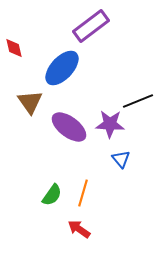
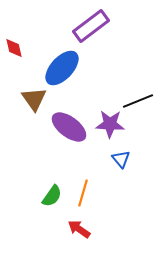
brown triangle: moved 4 px right, 3 px up
green semicircle: moved 1 px down
